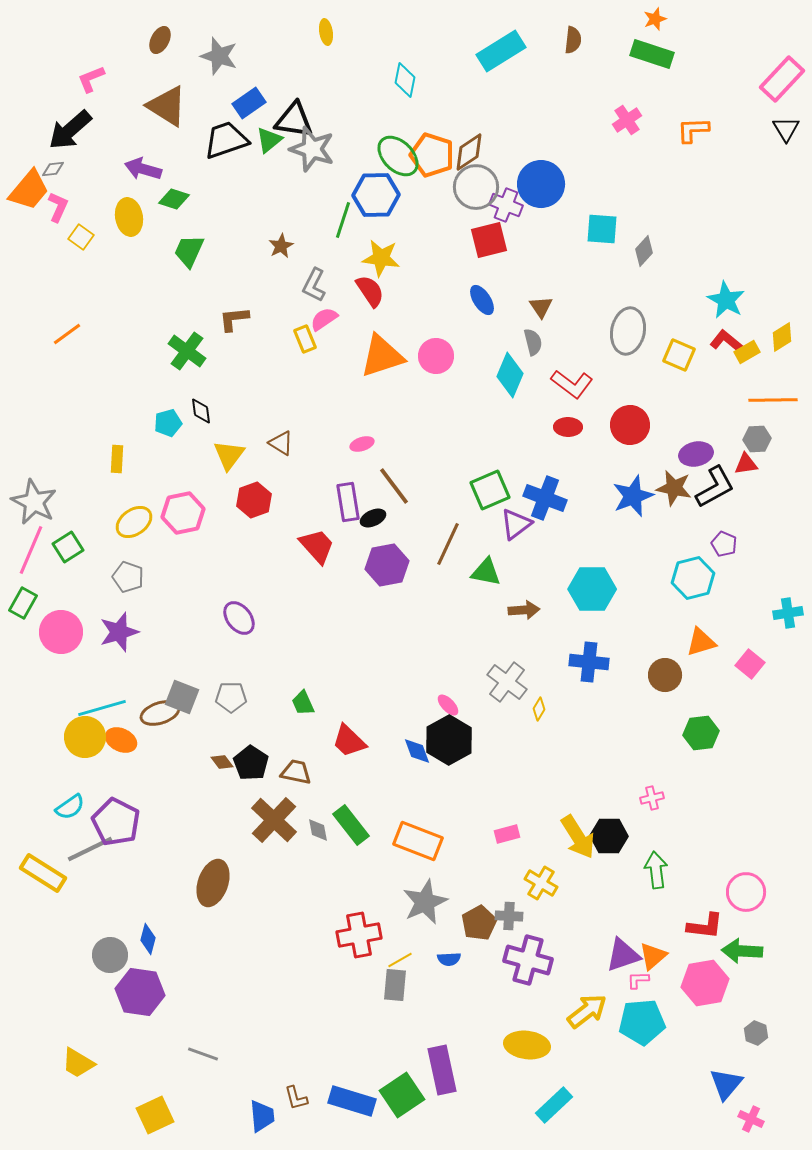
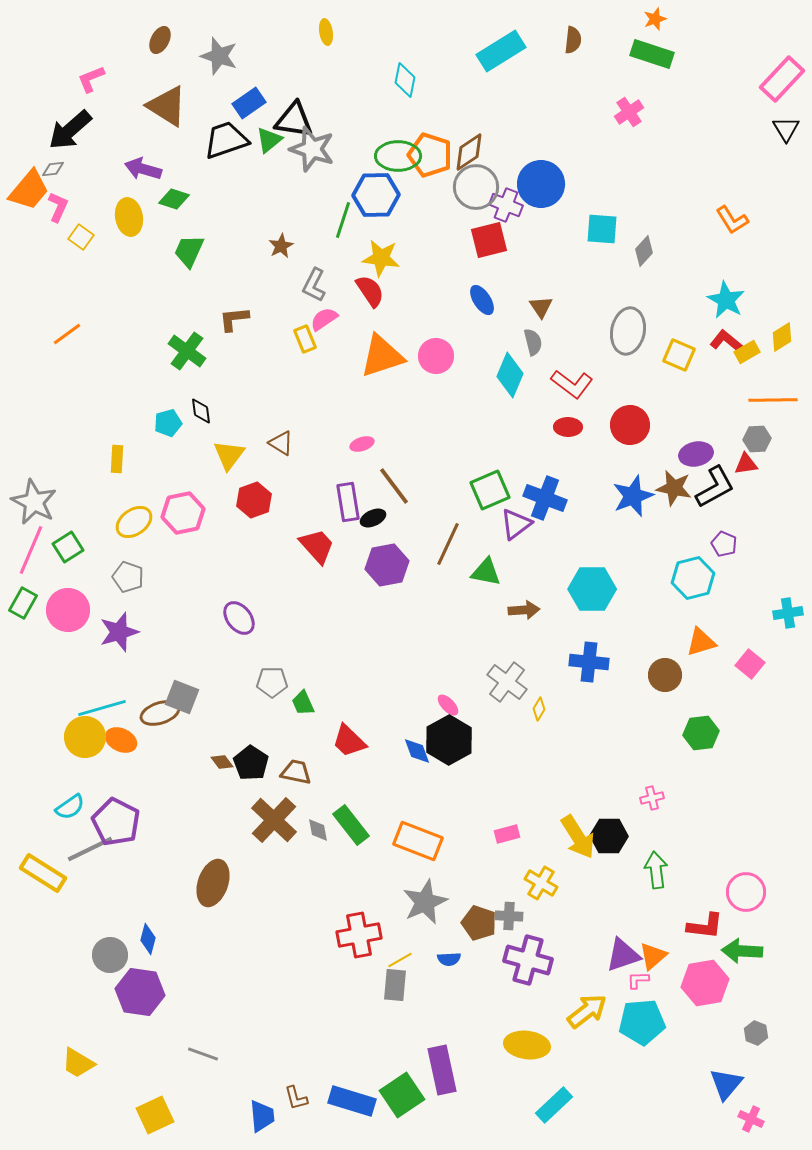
pink cross at (627, 120): moved 2 px right, 8 px up
orange L-shape at (693, 130): moved 39 px right, 90 px down; rotated 120 degrees counterclockwise
orange pentagon at (432, 155): moved 2 px left
green ellipse at (398, 156): rotated 45 degrees counterclockwise
pink circle at (61, 632): moved 7 px right, 22 px up
gray pentagon at (231, 697): moved 41 px right, 15 px up
brown pentagon at (479, 923): rotated 24 degrees counterclockwise
